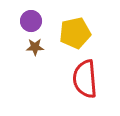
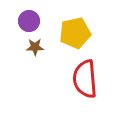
purple circle: moved 2 px left
